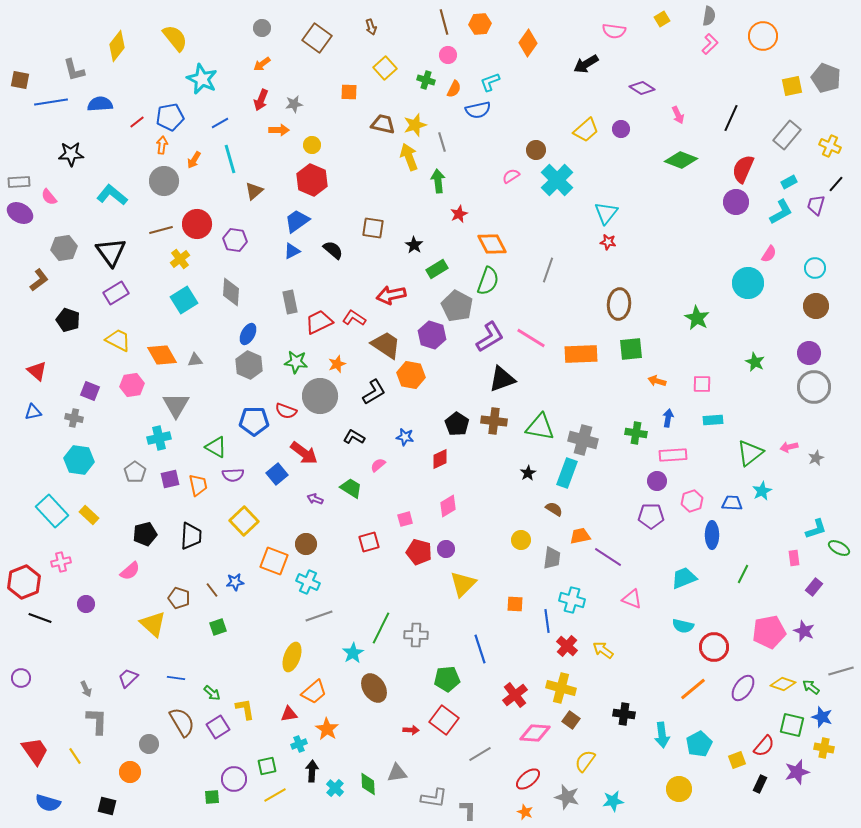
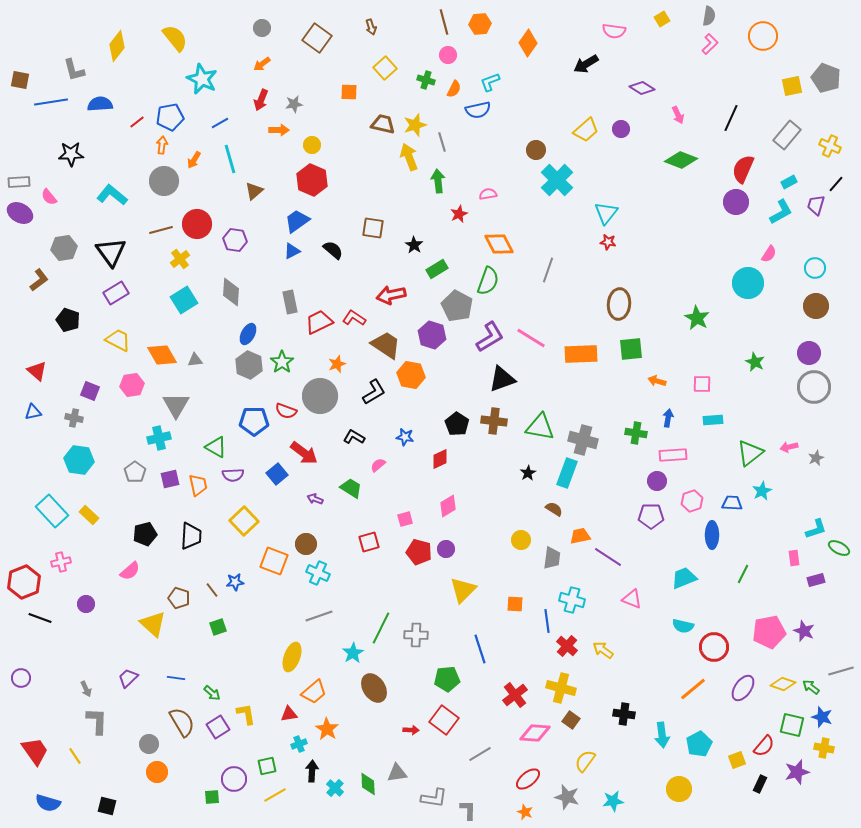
pink semicircle at (511, 176): moved 23 px left, 18 px down; rotated 24 degrees clockwise
orange diamond at (492, 244): moved 7 px right
green star at (296, 362): moved 14 px left; rotated 30 degrees clockwise
cyan cross at (308, 582): moved 10 px right, 9 px up
yellow triangle at (463, 584): moved 6 px down
purple rectangle at (814, 587): moved 2 px right, 7 px up; rotated 36 degrees clockwise
yellow L-shape at (245, 709): moved 1 px right, 5 px down
orange circle at (130, 772): moved 27 px right
